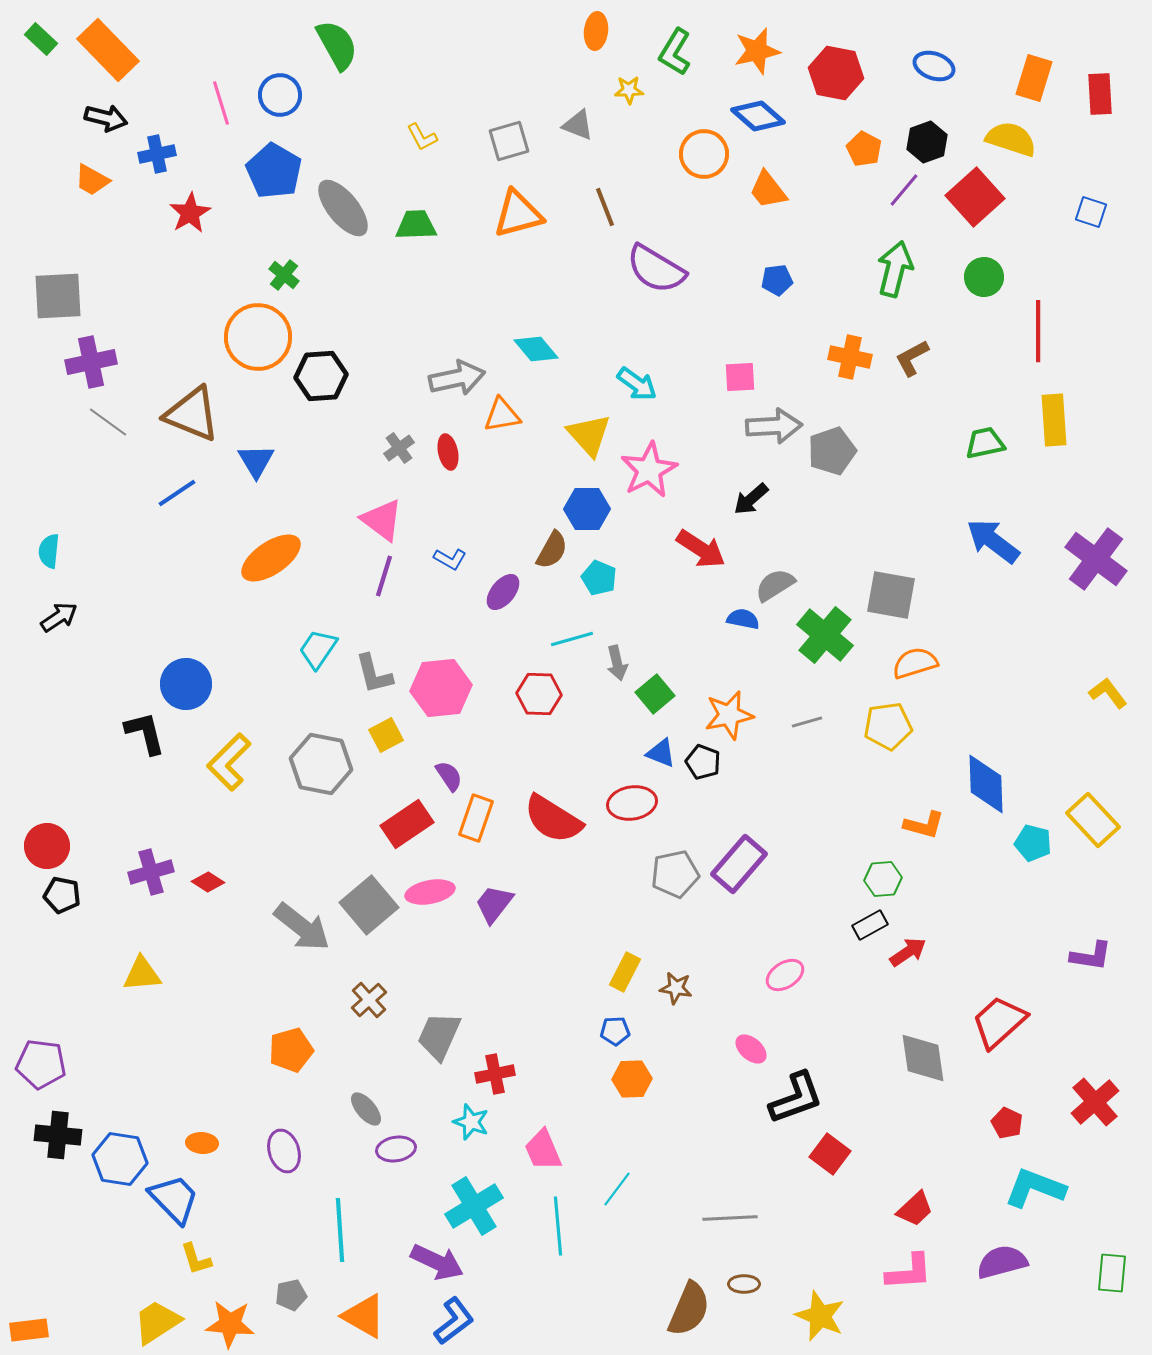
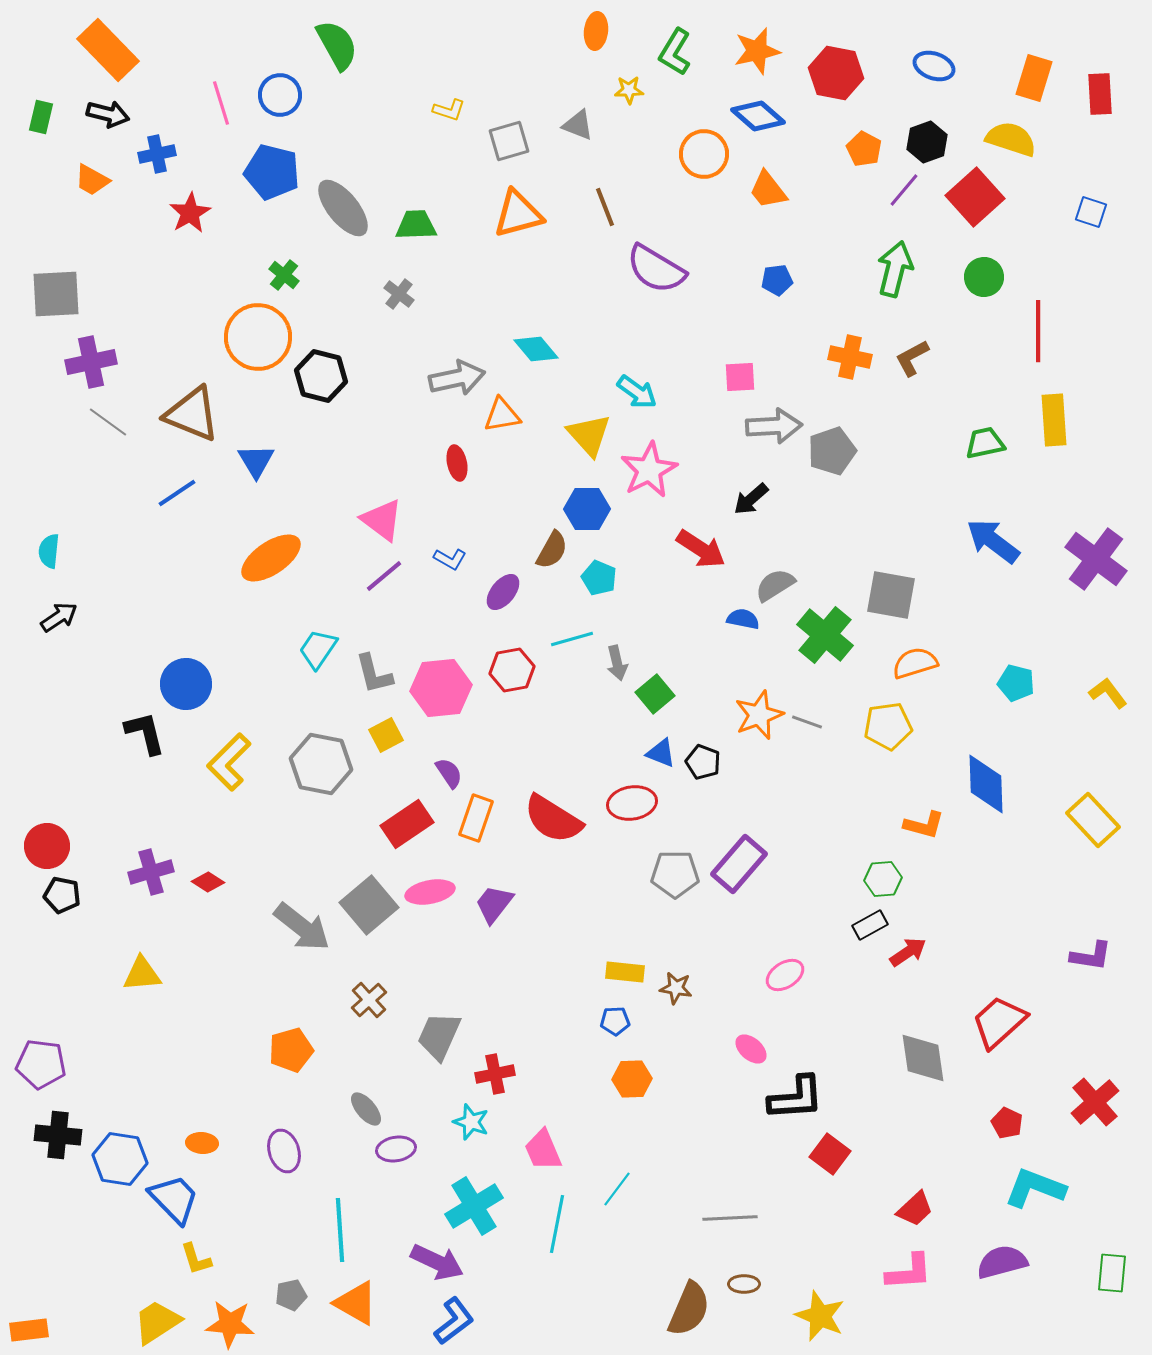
green rectangle at (41, 39): moved 78 px down; rotated 60 degrees clockwise
black arrow at (106, 118): moved 2 px right, 4 px up
yellow L-shape at (422, 137): moved 27 px right, 27 px up; rotated 44 degrees counterclockwise
blue pentagon at (274, 171): moved 2 px left, 1 px down; rotated 16 degrees counterclockwise
gray square at (58, 296): moved 2 px left, 2 px up
black hexagon at (321, 376): rotated 18 degrees clockwise
cyan arrow at (637, 384): moved 8 px down
gray cross at (399, 448): moved 154 px up; rotated 16 degrees counterclockwise
red ellipse at (448, 452): moved 9 px right, 11 px down
purple line at (384, 576): rotated 33 degrees clockwise
red hexagon at (539, 694): moved 27 px left, 24 px up; rotated 12 degrees counterclockwise
orange star at (729, 715): moved 30 px right; rotated 9 degrees counterclockwise
gray line at (807, 722): rotated 36 degrees clockwise
purple semicircle at (449, 776): moved 3 px up
cyan pentagon at (1033, 843): moved 17 px left, 160 px up
gray pentagon at (675, 874): rotated 12 degrees clockwise
yellow rectangle at (625, 972): rotated 69 degrees clockwise
blue pentagon at (615, 1031): moved 10 px up
black L-shape at (796, 1098): rotated 16 degrees clockwise
cyan line at (558, 1226): moved 1 px left, 2 px up; rotated 16 degrees clockwise
orange triangle at (364, 1316): moved 8 px left, 13 px up
